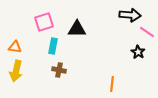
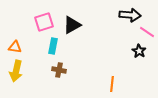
black triangle: moved 5 px left, 4 px up; rotated 30 degrees counterclockwise
black star: moved 1 px right, 1 px up
